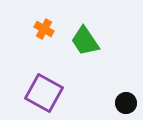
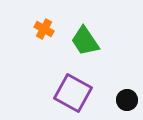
purple square: moved 29 px right
black circle: moved 1 px right, 3 px up
